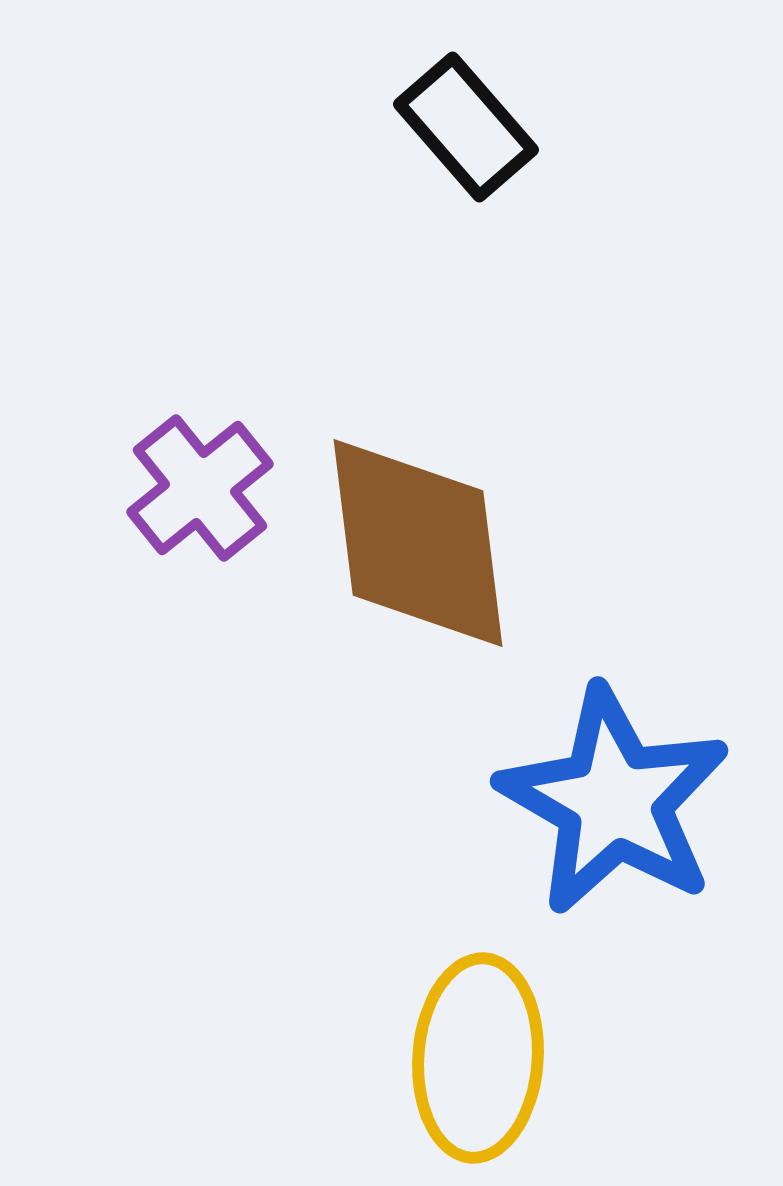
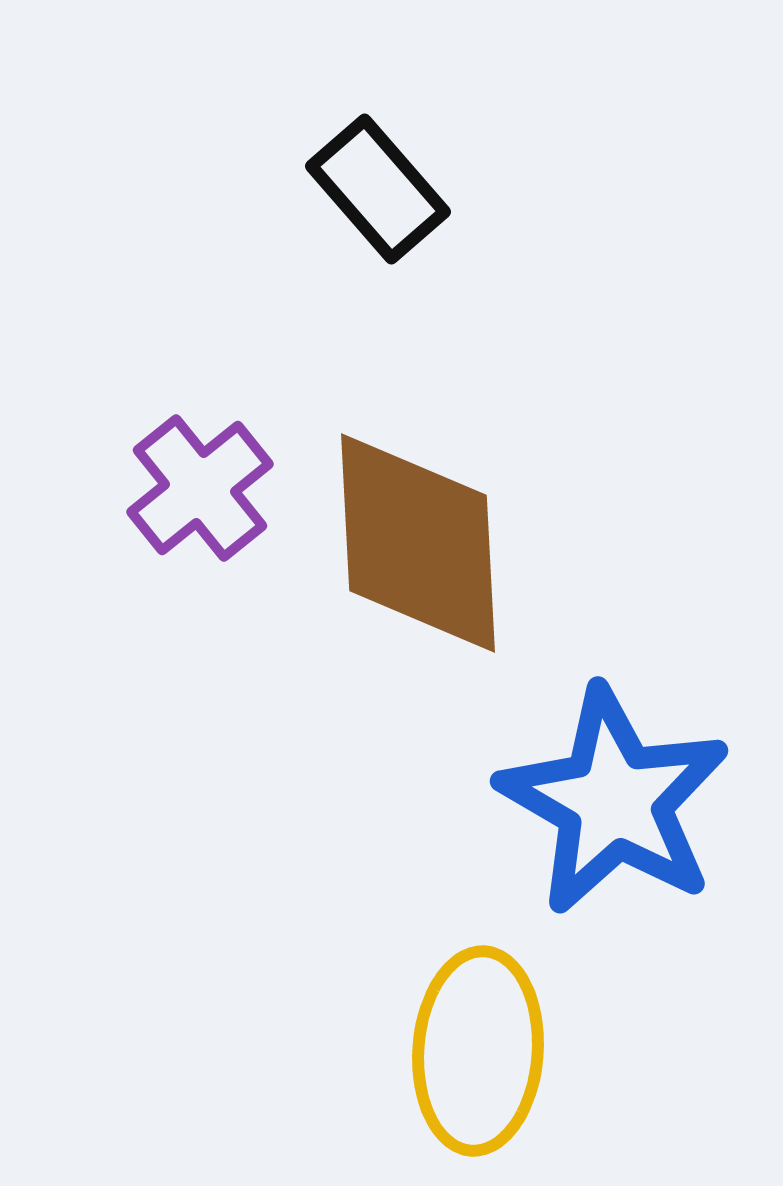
black rectangle: moved 88 px left, 62 px down
brown diamond: rotated 4 degrees clockwise
yellow ellipse: moved 7 px up
